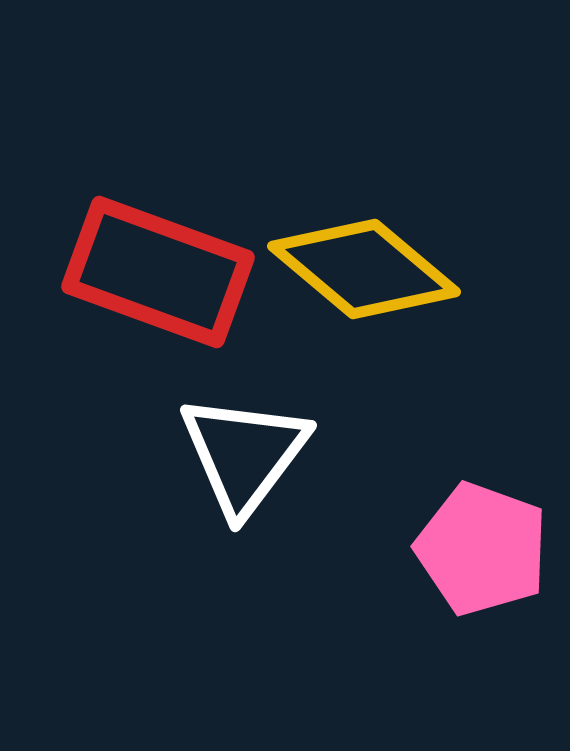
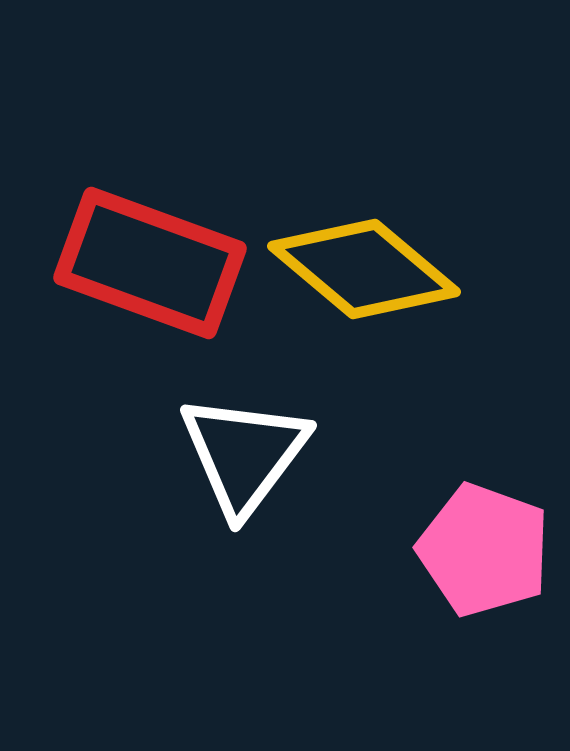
red rectangle: moved 8 px left, 9 px up
pink pentagon: moved 2 px right, 1 px down
